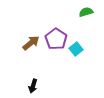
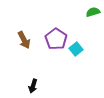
green semicircle: moved 7 px right
brown arrow: moved 7 px left, 3 px up; rotated 102 degrees clockwise
